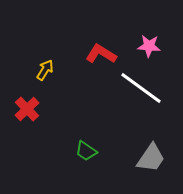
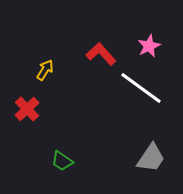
pink star: rotated 30 degrees counterclockwise
red L-shape: rotated 16 degrees clockwise
green trapezoid: moved 24 px left, 10 px down
